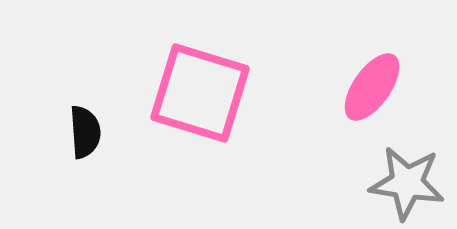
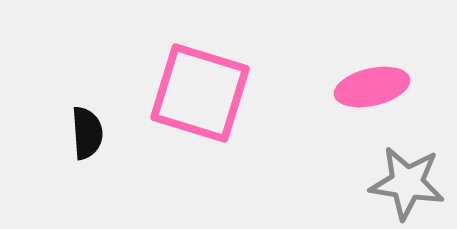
pink ellipse: rotated 42 degrees clockwise
black semicircle: moved 2 px right, 1 px down
